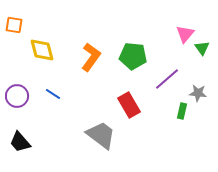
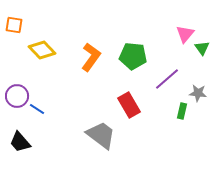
yellow diamond: rotated 28 degrees counterclockwise
blue line: moved 16 px left, 15 px down
